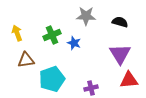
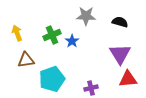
blue star: moved 2 px left, 2 px up; rotated 16 degrees clockwise
red triangle: moved 1 px left, 1 px up
